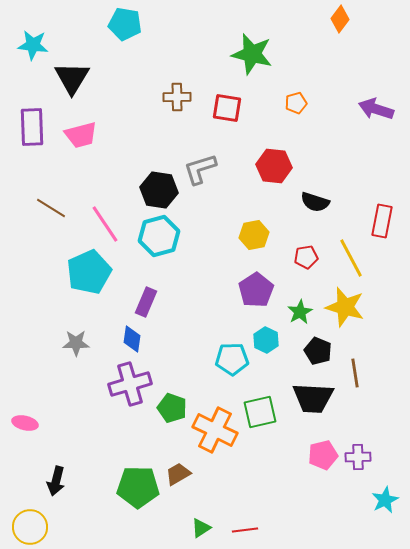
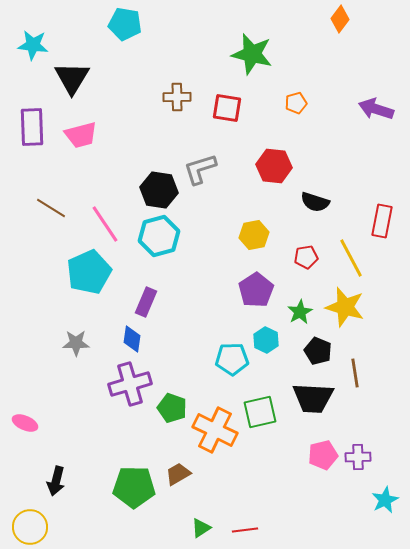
pink ellipse at (25, 423): rotated 10 degrees clockwise
green pentagon at (138, 487): moved 4 px left
